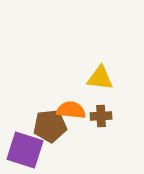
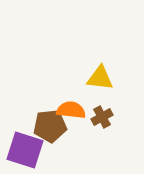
brown cross: moved 1 px right, 1 px down; rotated 25 degrees counterclockwise
